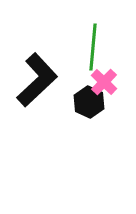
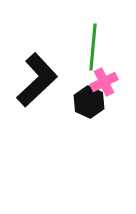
pink cross: rotated 20 degrees clockwise
